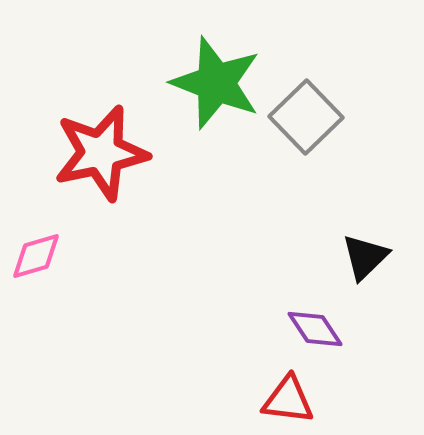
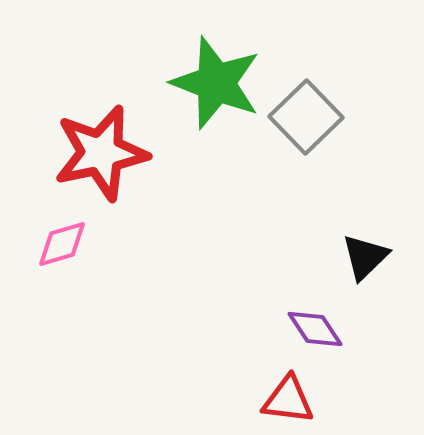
pink diamond: moved 26 px right, 12 px up
